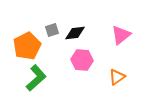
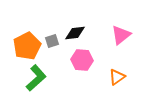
gray square: moved 11 px down
